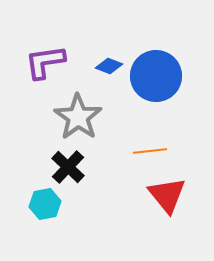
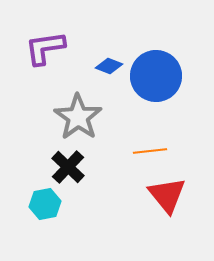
purple L-shape: moved 14 px up
